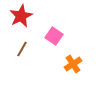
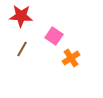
red star: rotated 30 degrees clockwise
orange cross: moved 2 px left, 6 px up
